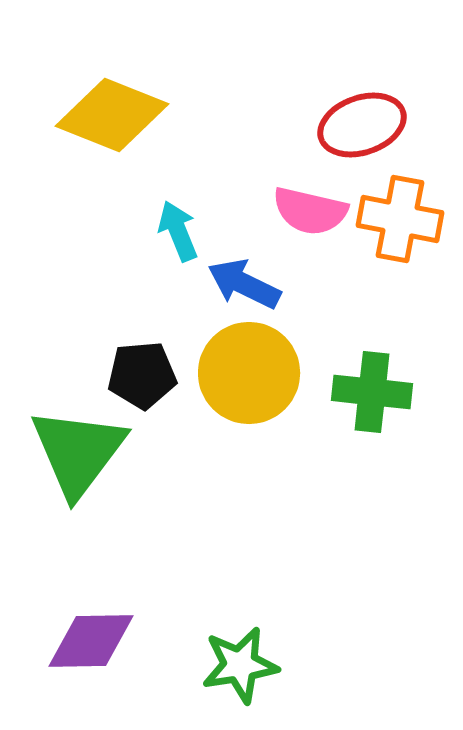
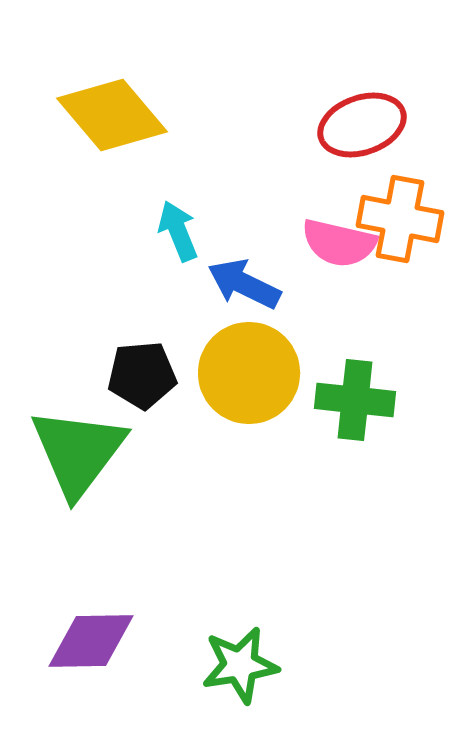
yellow diamond: rotated 28 degrees clockwise
pink semicircle: moved 29 px right, 32 px down
green cross: moved 17 px left, 8 px down
